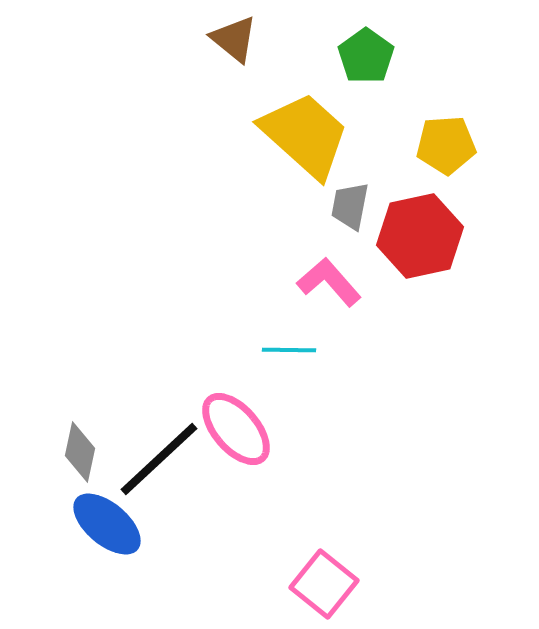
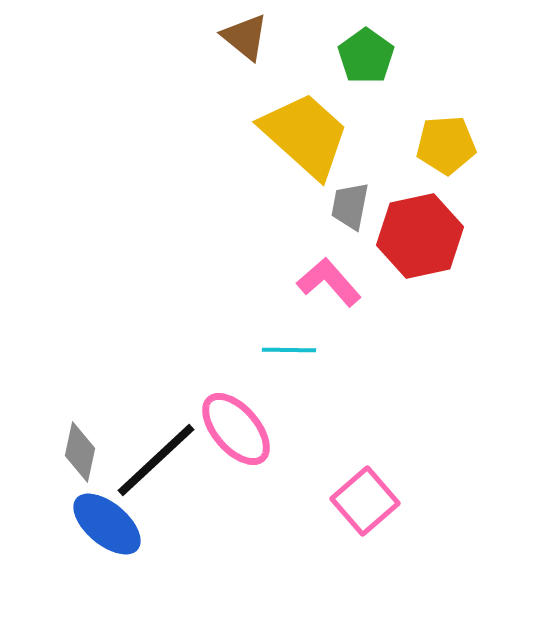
brown triangle: moved 11 px right, 2 px up
black line: moved 3 px left, 1 px down
pink square: moved 41 px right, 83 px up; rotated 10 degrees clockwise
